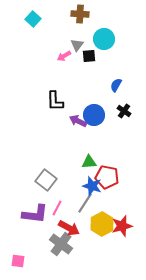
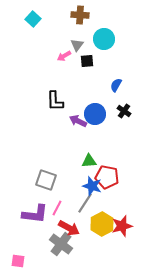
brown cross: moved 1 px down
black square: moved 2 px left, 5 px down
blue circle: moved 1 px right, 1 px up
green triangle: moved 1 px up
gray square: rotated 20 degrees counterclockwise
